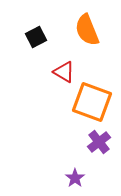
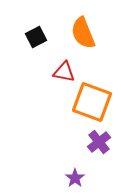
orange semicircle: moved 4 px left, 3 px down
red triangle: rotated 20 degrees counterclockwise
